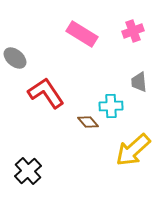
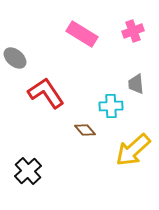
gray trapezoid: moved 3 px left, 2 px down
brown diamond: moved 3 px left, 8 px down
